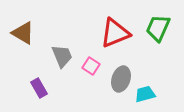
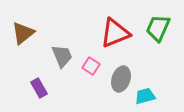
brown triangle: rotated 50 degrees clockwise
cyan trapezoid: moved 2 px down
